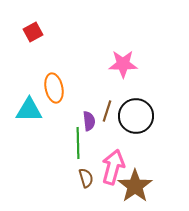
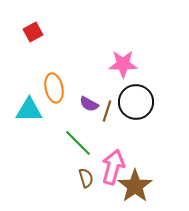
black circle: moved 14 px up
purple semicircle: moved 17 px up; rotated 126 degrees clockwise
green line: rotated 44 degrees counterclockwise
